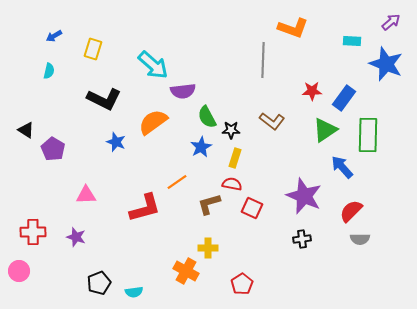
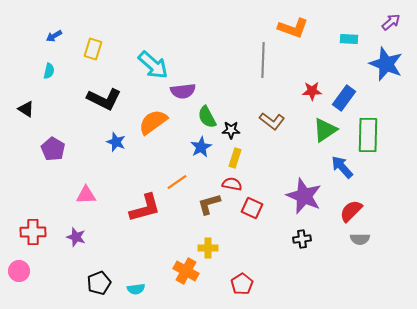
cyan rectangle at (352, 41): moved 3 px left, 2 px up
black triangle at (26, 130): moved 21 px up
cyan semicircle at (134, 292): moved 2 px right, 3 px up
